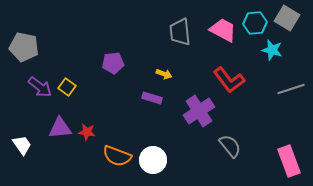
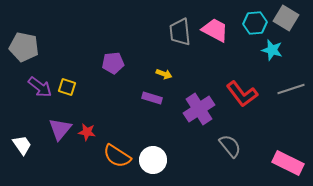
gray square: moved 1 px left
pink trapezoid: moved 8 px left
red L-shape: moved 13 px right, 14 px down
yellow square: rotated 18 degrees counterclockwise
purple cross: moved 2 px up
purple triangle: moved 1 px down; rotated 45 degrees counterclockwise
orange semicircle: rotated 12 degrees clockwise
pink rectangle: moved 1 px left, 2 px down; rotated 44 degrees counterclockwise
